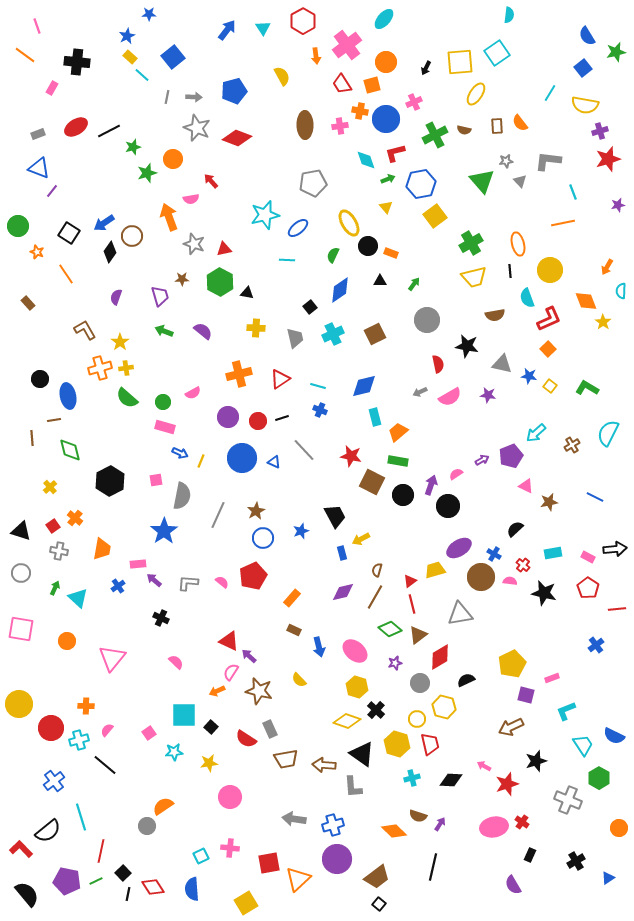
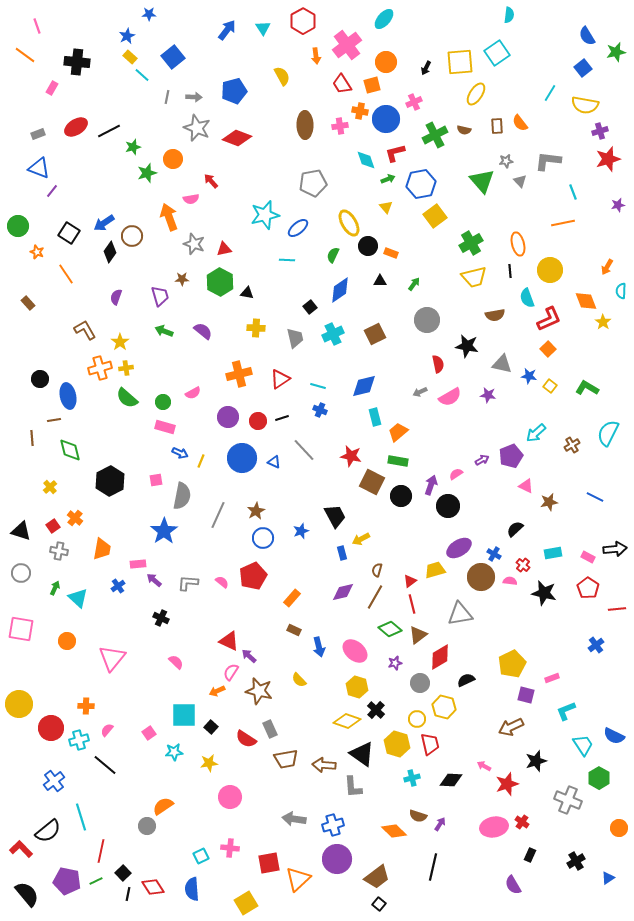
black circle at (403, 495): moved 2 px left, 1 px down
